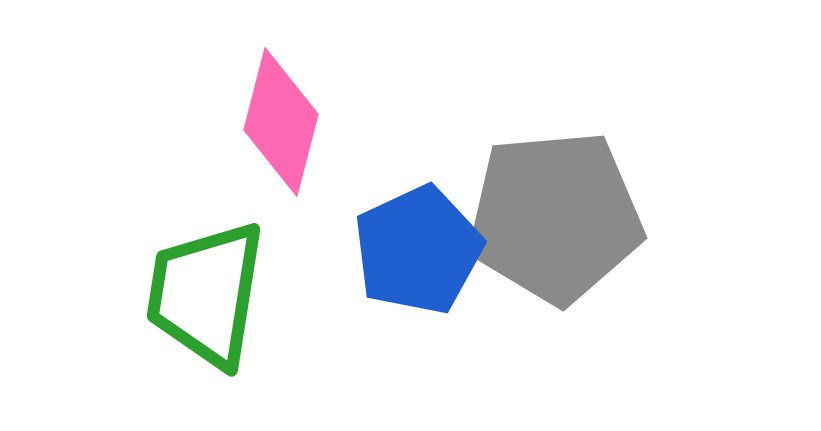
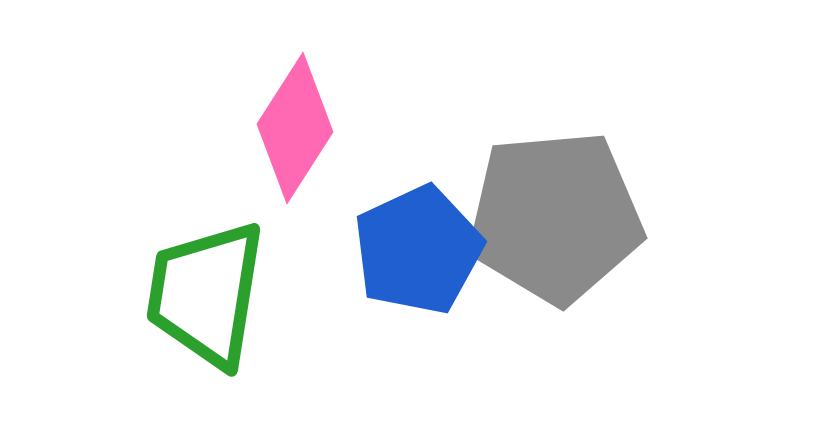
pink diamond: moved 14 px right, 6 px down; rotated 18 degrees clockwise
